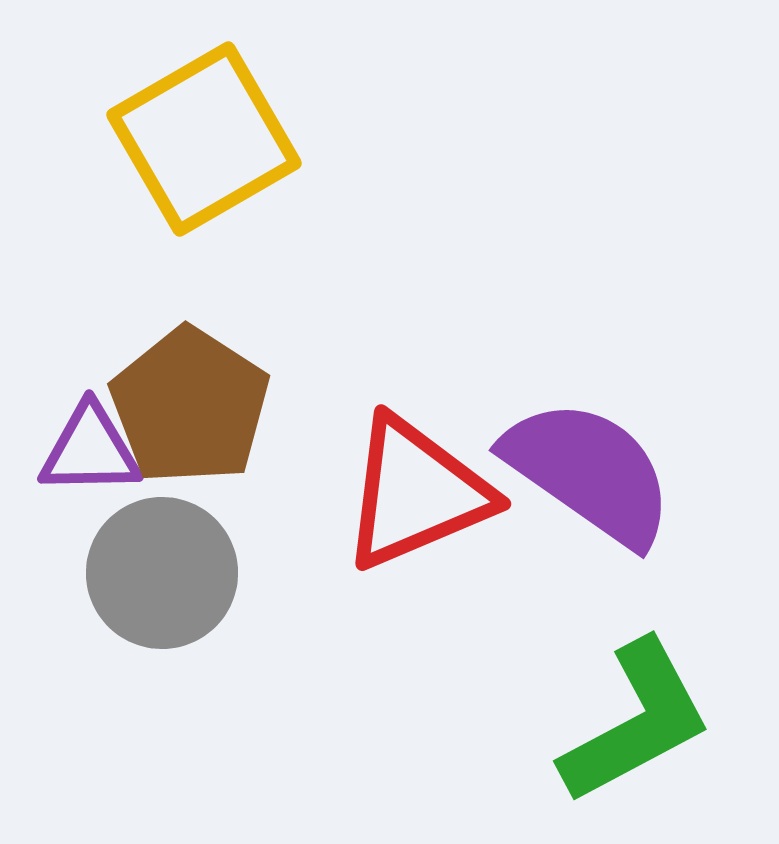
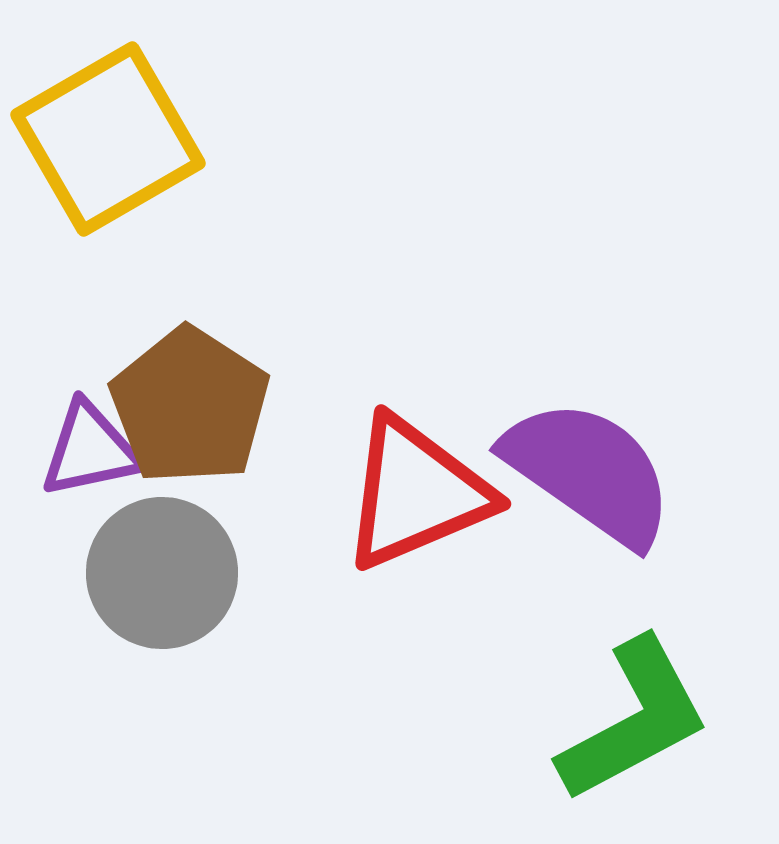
yellow square: moved 96 px left
purple triangle: rotated 11 degrees counterclockwise
green L-shape: moved 2 px left, 2 px up
